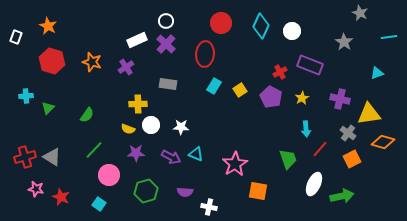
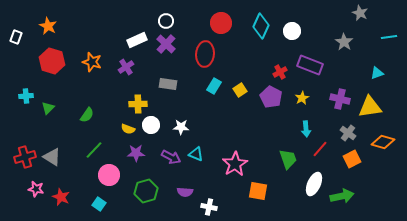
yellow triangle at (369, 114): moved 1 px right, 7 px up
